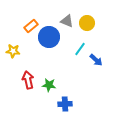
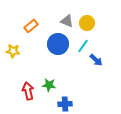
blue circle: moved 9 px right, 7 px down
cyan line: moved 3 px right, 3 px up
red arrow: moved 11 px down
